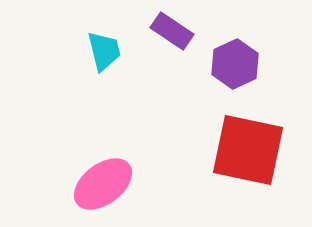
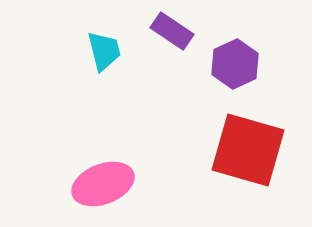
red square: rotated 4 degrees clockwise
pink ellipse: rotated 16 degrees clockwise
